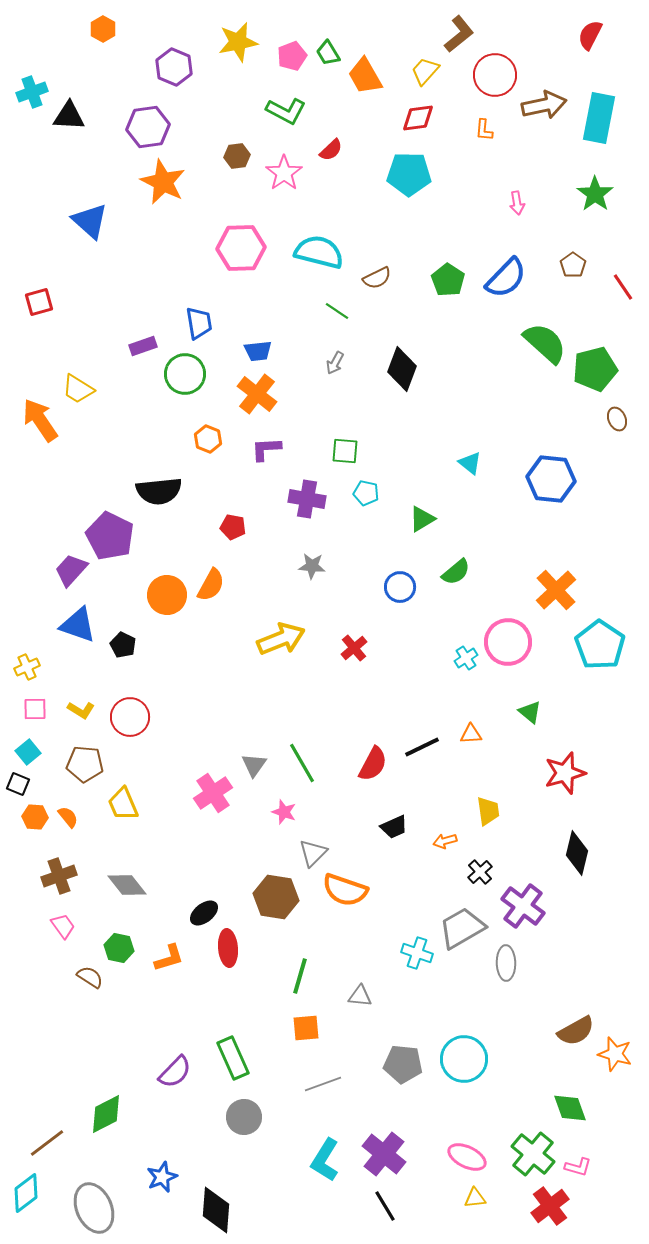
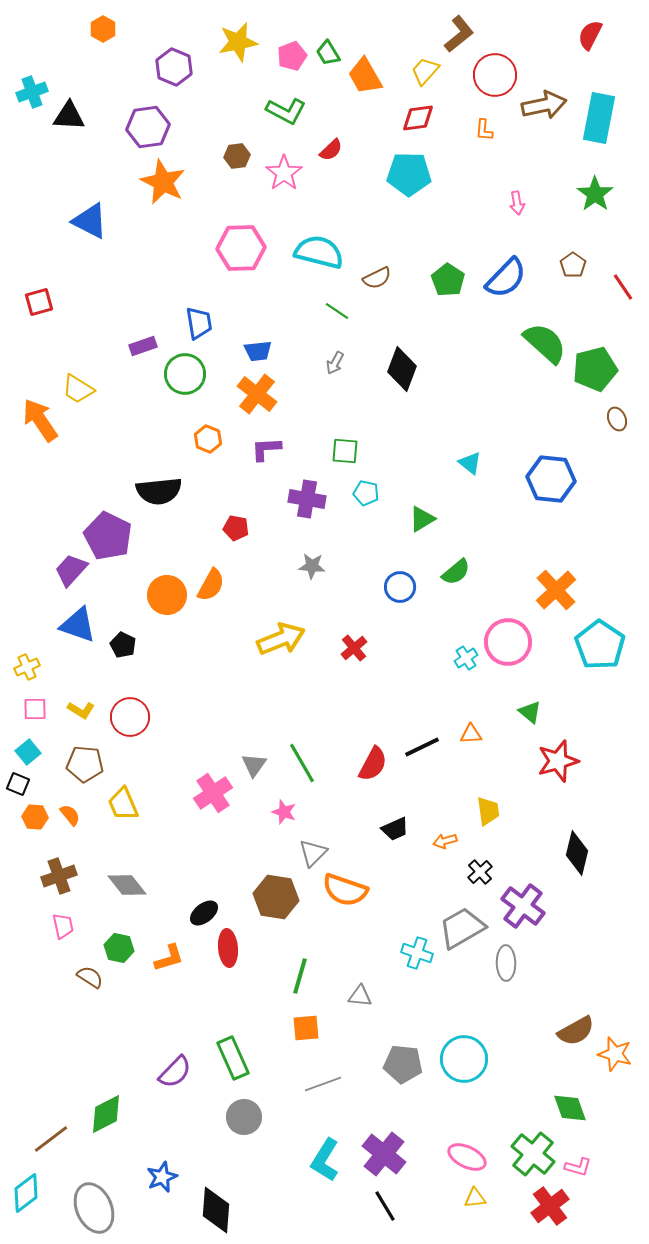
blue triangle at (90, 221): rotated 15 degrees counterclockwise
red pentagon at (233, 527): moved 3 px right, 1 px down
purple pentagon at (110, 536): moved 2 px left
red star at (565, 773): moved 7 px left, 12 px up
orange semicircle at (68, 817): moved 2 px right, 2 px up
black trapezoid at (394, 827): moved 1 px right, 2 px down
pink trapezoid at (63, 926): rotated 24 degrees clockwise
brown line at (47, 1143): moved 4 px right, 4 px up
